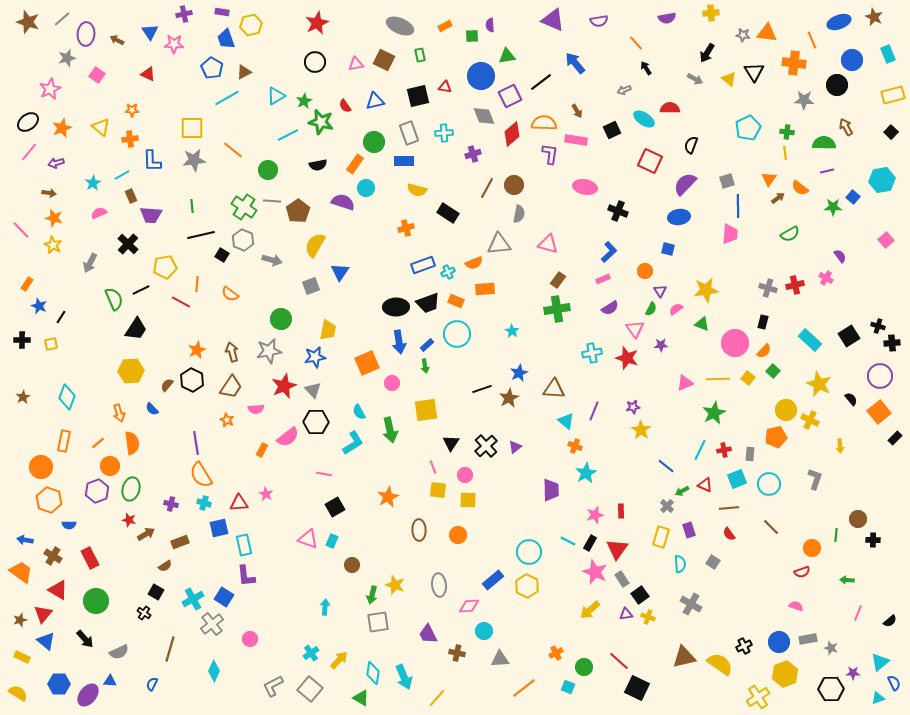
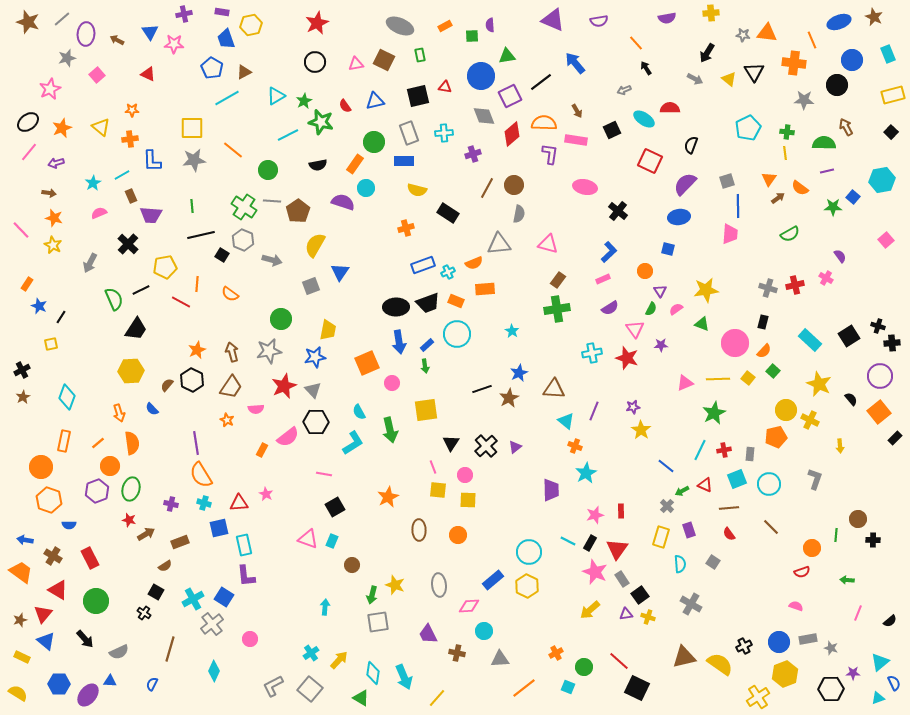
pink square at (97, 75): rotated 14 degrees clockwise
black cross at (618, 211): rotated 18 degrees clockwise
black cross at (22, 340): moved 30 px down; rotated 28 degrees counterclockwise
